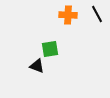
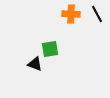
orange cross: moved 3 px right, 1 px up
black triangle: moved 2 px left, 2 px up
